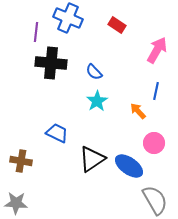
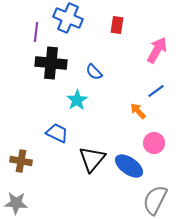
red rectangle: rotated 66 degrees clockwise
blue line: rotated 42 degrees clockwise
cyan star: moved 20 px left, 1 px up
black triangle: rotated 16 degrees counterclockwise
gray semicircle: rotated 124 degrees counterclockwise
